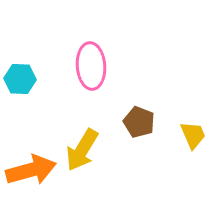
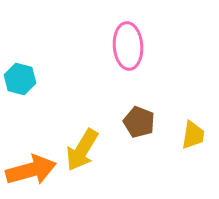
pink ellipse: moved 37 px right, 20 px up
cyan hexagon: rotated 12 degrees clockwise
yellow trapezoid: rotated 32 degrees clockwise
